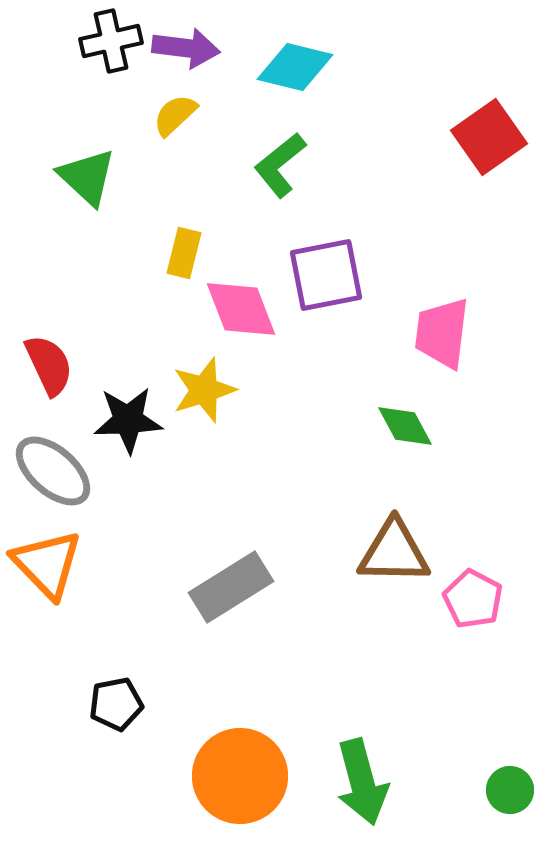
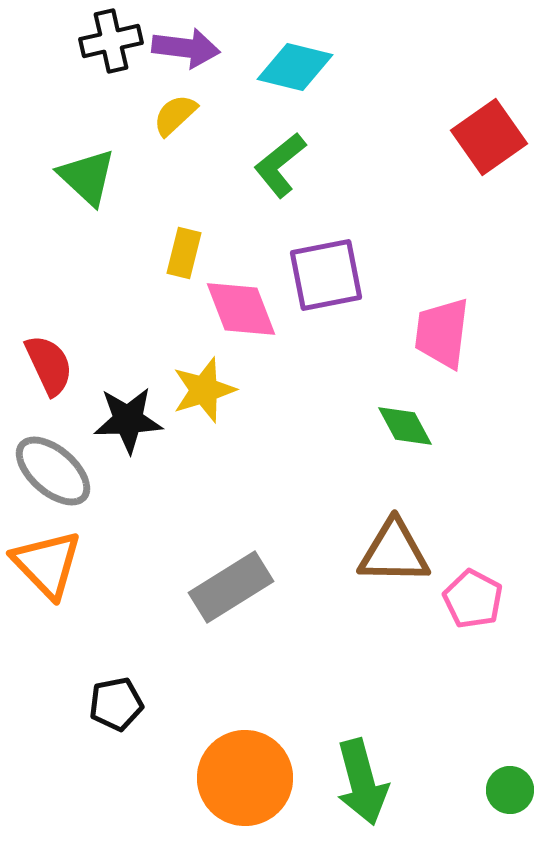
orange circle: moved 5 px right, 2 px down
